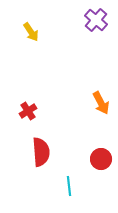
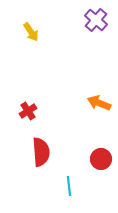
orange arrow: moved 2 px left; rotated 140 degrees clockwise
